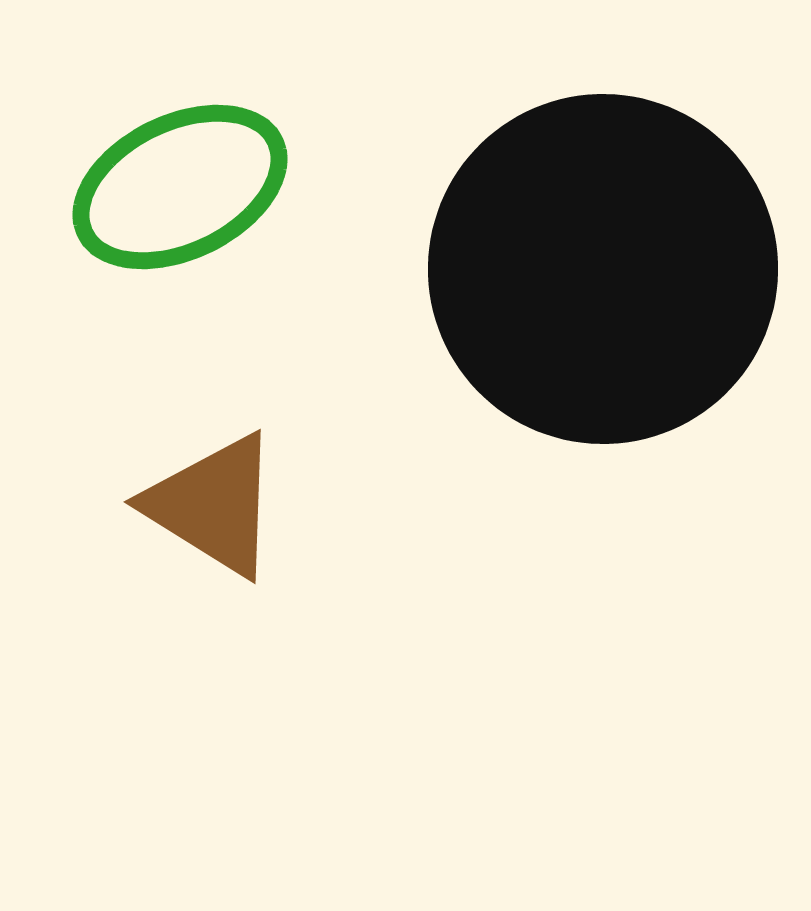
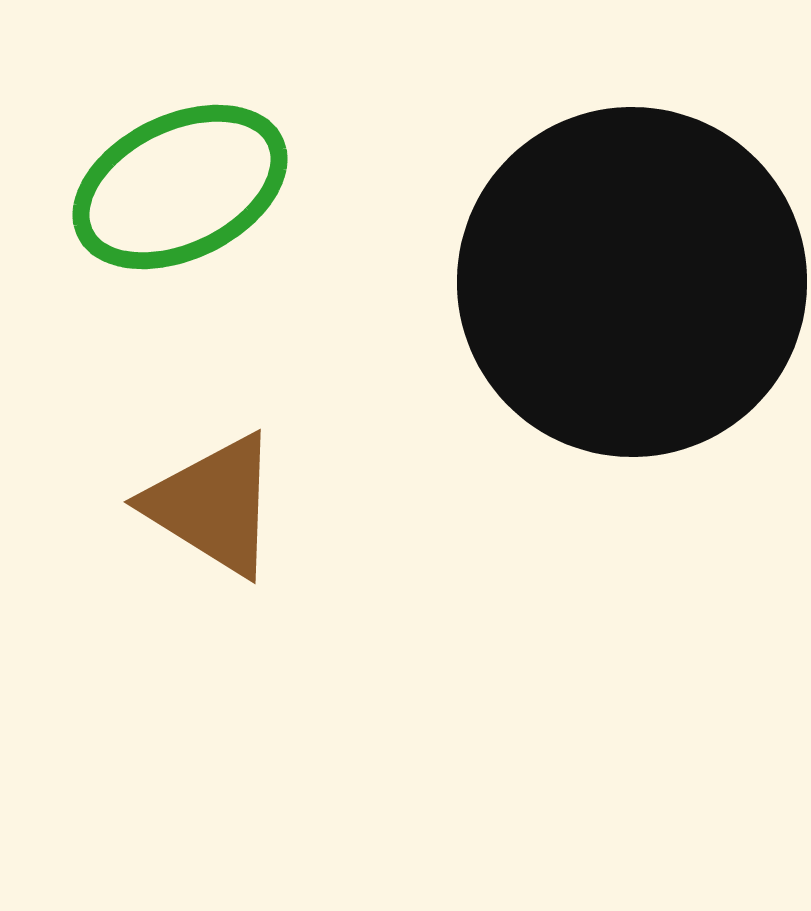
black circle: moved 29 px right, 13 px down
